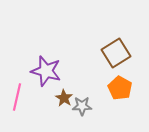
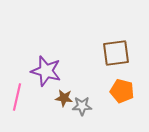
brown square: rotated 24 degrees clockwise
orange pentagon: moved 2 px right, 3 px down; rotated 15 degrees counterclockwise
brown star: rotated 24 degrees counterclockwise
